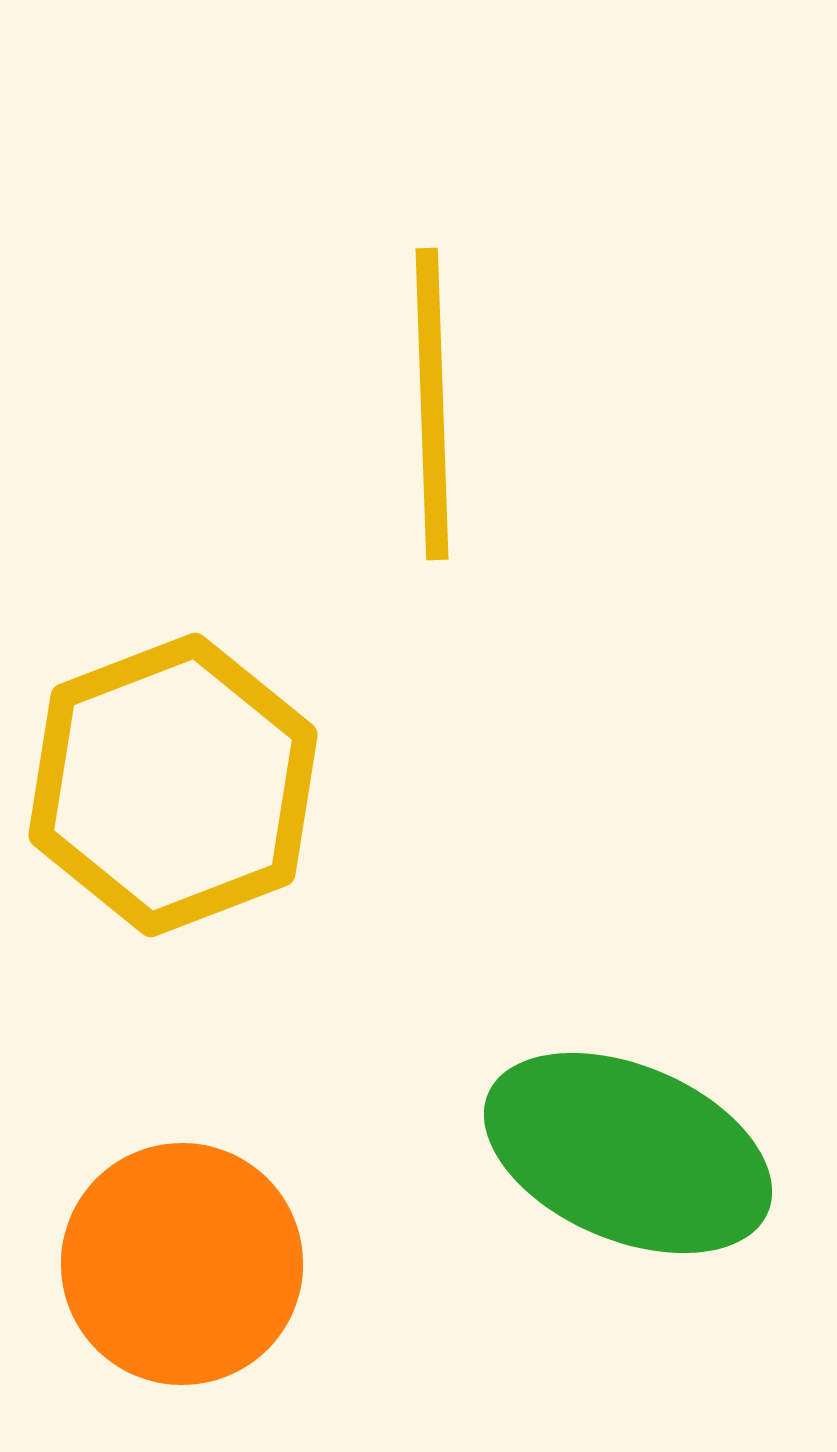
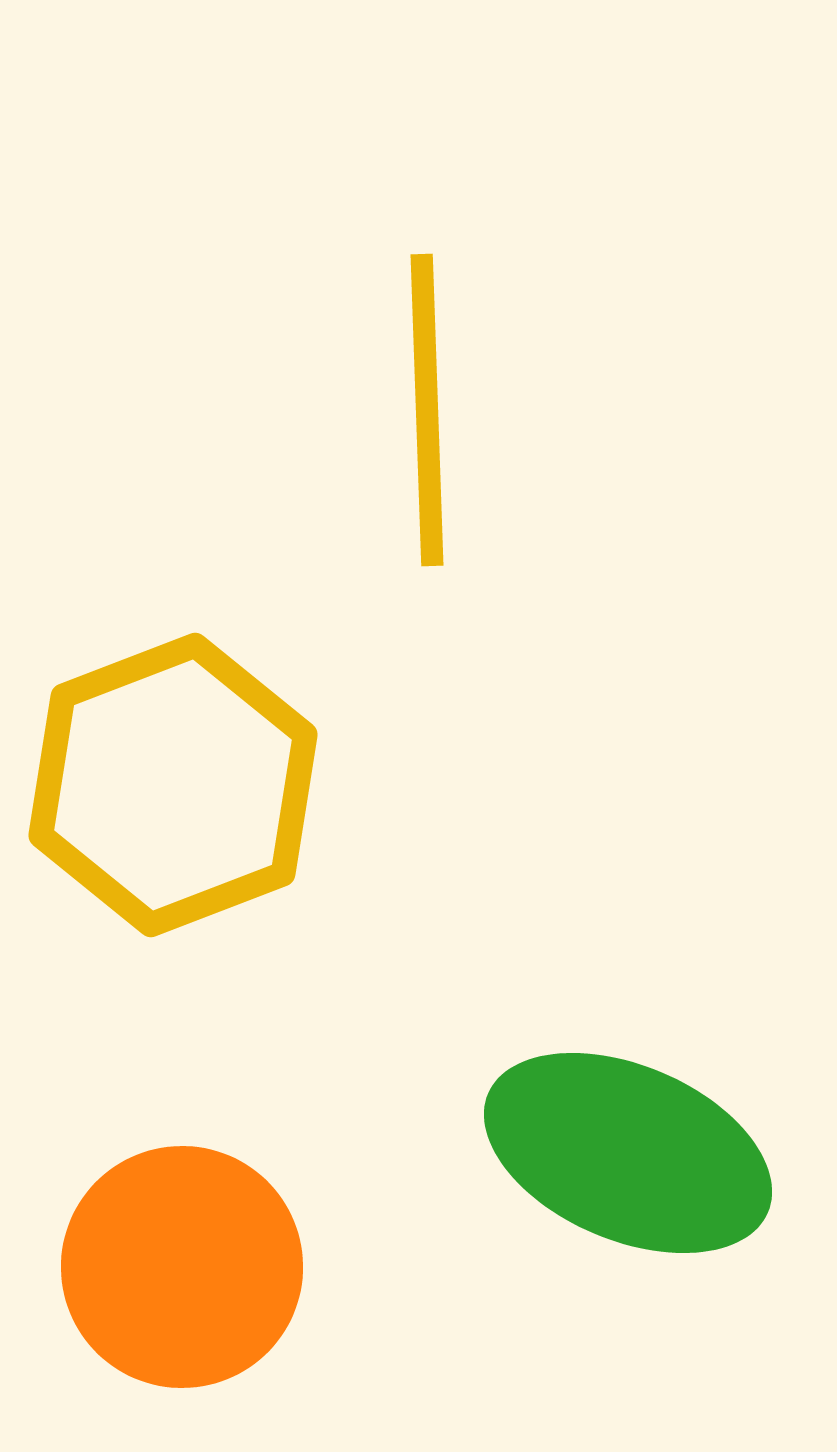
yellow line: moved 5 px left, 6 px down
orange circle: moved 3 px down
